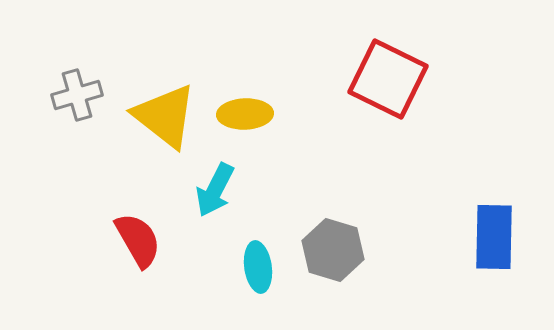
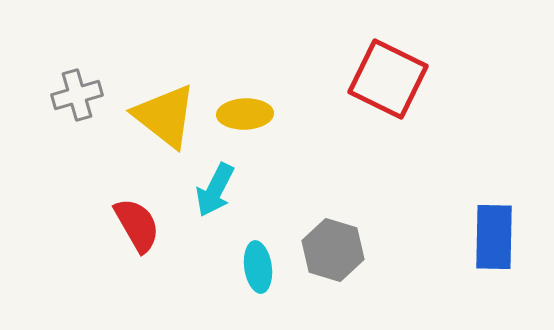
red semicircle: moved 1 px left, 15 px up
